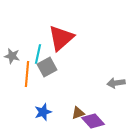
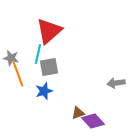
red triangle: moved 12 px left, 7 px up
gray star: moved 1 px left, 2 px down
gray square: moved 2 px right; rotated 18 degrees clockwise
orange line: moved 9 px left; rotated 25 degrees counterclockwise
blue star: moved 1 px right, 21 px up
